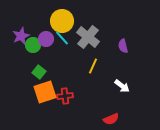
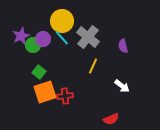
purple circle: moved 3 px left
